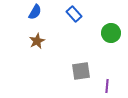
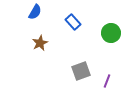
blue rectangle: moved 1 px left, 8 px down
brown star: moved 3 px right, 2 px down
gray square: rotated 12 degrees counterclockwise
purple line: moved 5 px up; rotated 16 degrees clockwise
